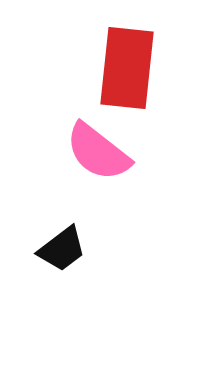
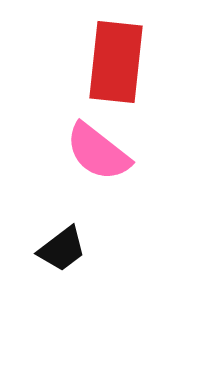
red rectangle: moved 11 px left, 6 px up
